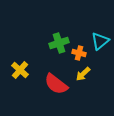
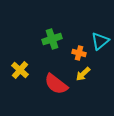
green cross: moved 7 px left, 4 px up
